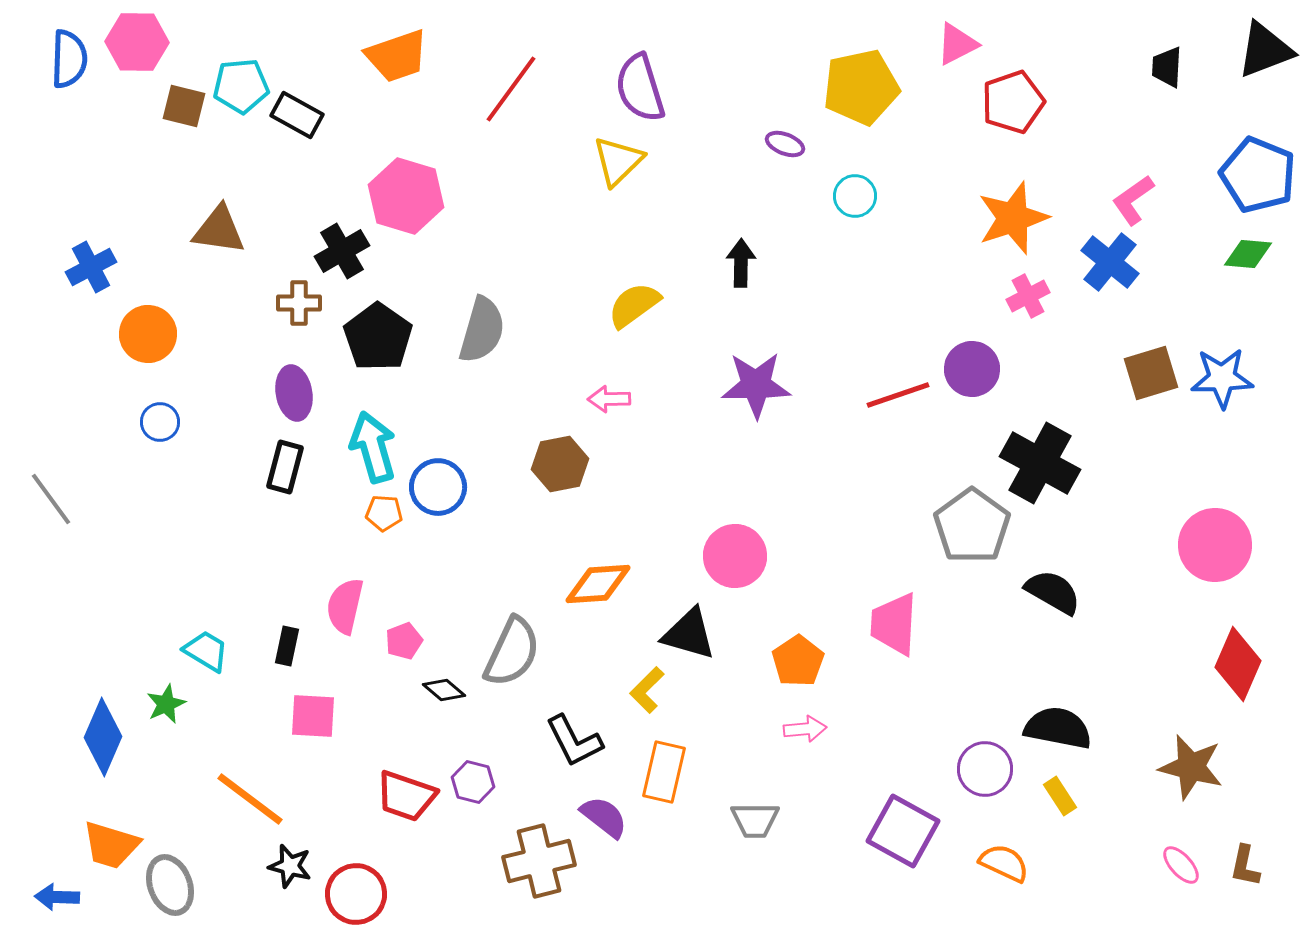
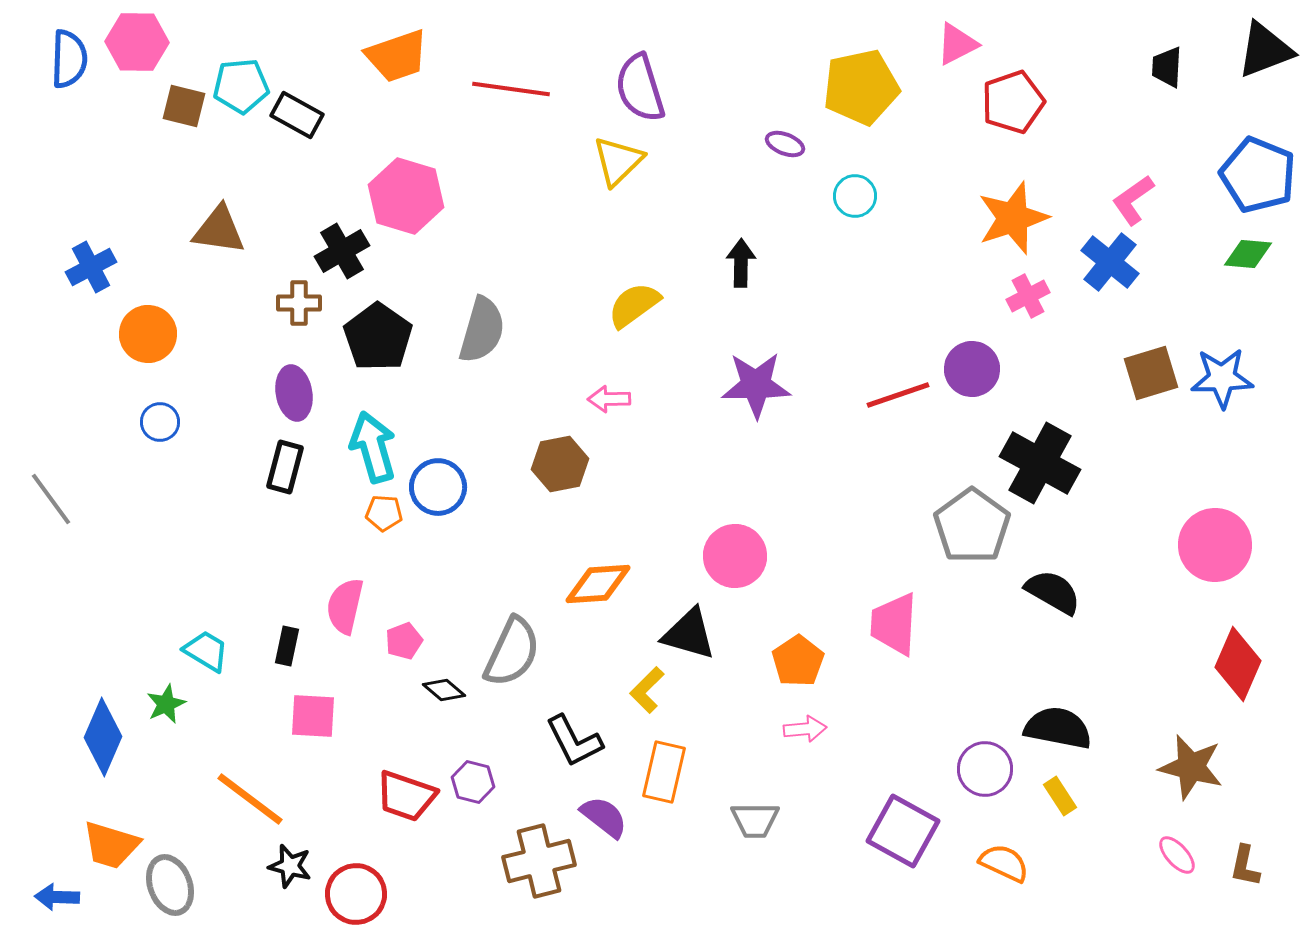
red line at (511, 89): rotated 62 degrees clockwise
pink ellipse at (1181, 865): moved 4 px left, 10 px up
